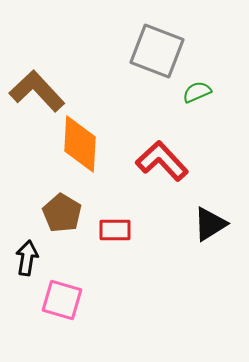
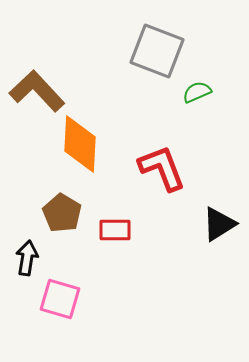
red L-shape: moved 7 px down; rotated 22 degrees clockwise
black triangle: moved 9 px right
pink square: moved 2 px left, 1 px up
